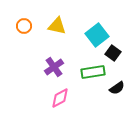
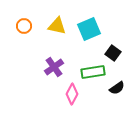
cyan square: moved 8 px left, 6 px up; rotated 15 degrees clockwise
pink diamond: moved 12 px right, 4 px up; rotated 35 degrees counterclockwise
